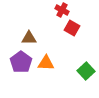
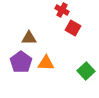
red square: moved 1 px right
